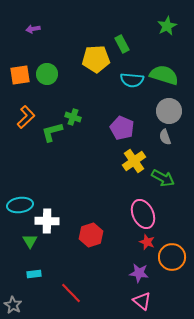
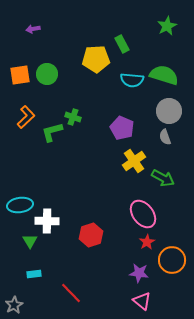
pink ellipse: rotated 12 degrees counterclockwise
red star: rotated 21 degrees clockwise
orange circle: moved 3 px down
gray star: moved 1 px right; rotated 12 degrees clockwise
